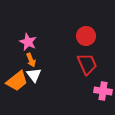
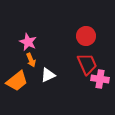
white triangle: moved 14 px right; rotated 42 degrees clockwise
pink cross: moved 3 px left, 12 px up
